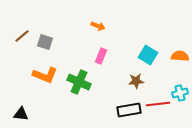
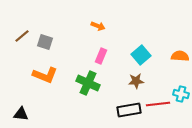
cyan square: moved 7 px left; rotated 18 degrees clockwise
green cross: moved 9 px right, 1 px down
cyan cross: moved 1 px right, 1 px down; rotated 28 degrees clockwise
